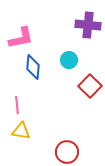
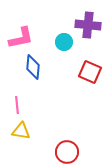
cyan circle: moved 5 px left, 18 px up
red square: moved 14 px up; rotated 20 degrees counterclockwise
